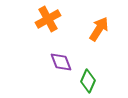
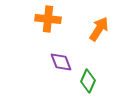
orange cross: rotated 35 degrees clockwise
